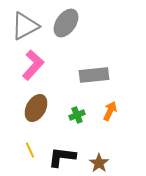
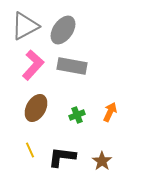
gray ellipse: moved 3 px left, 7 px down
gray rectangle: moved 22 px left, 9 px up; rotated 16 degrees clockwise
orange arrow: moved 1 px down
brown star: moved 3 px right, 2 px up
